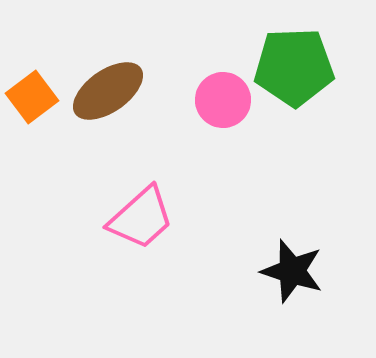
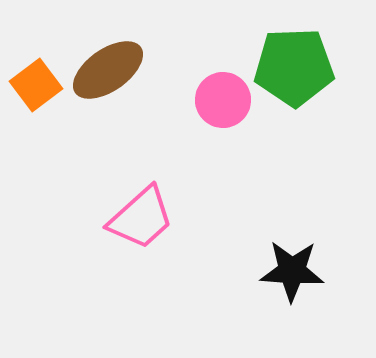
brown ellipse: moved 21 px up
orange square: moved 4 px right, 12 px up
black star: rotated 14 degrees counterclockwise
